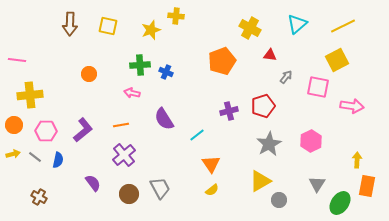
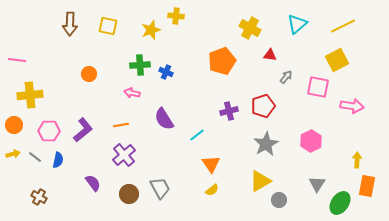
pink hexagon at (46, 131): moved 3 px right
gray star at (269, 144): moved 3 px left
